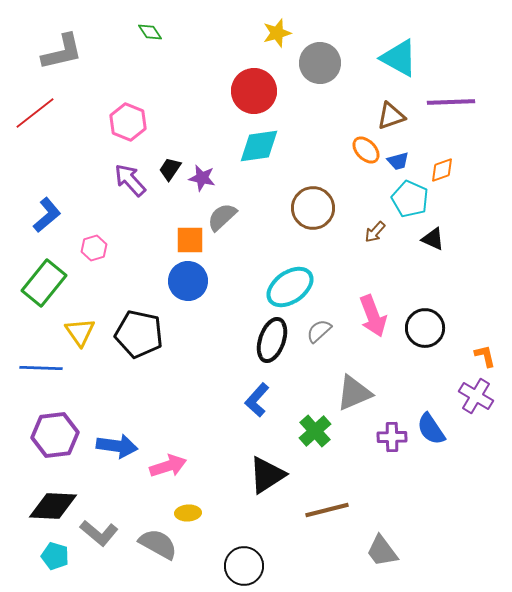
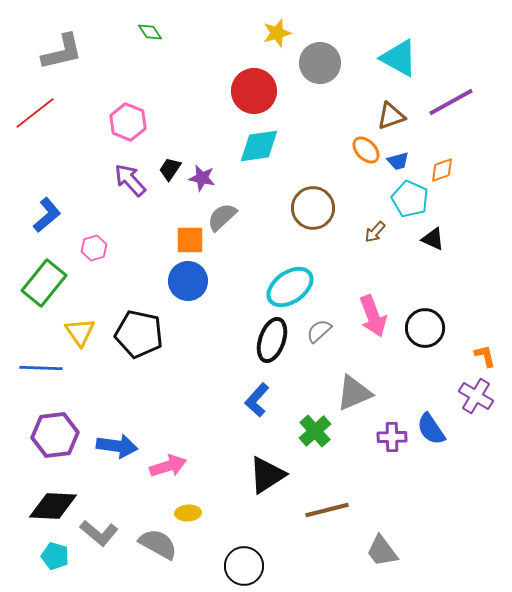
purple line at (451, 102): rotated 27 degrees counterclockwise
